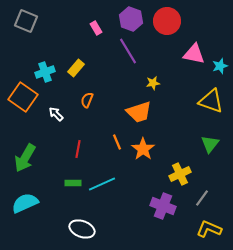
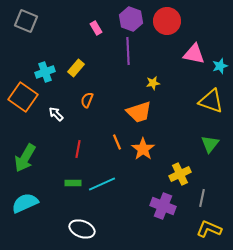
purple line: rotated 28 degrees clockwise
gray line: rotated 24 degrees counterclockwise
